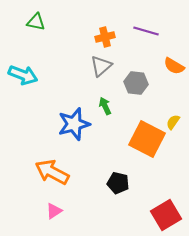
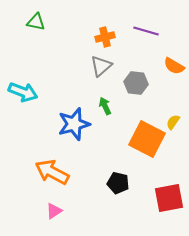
cyan arrow: moved 17 px down
red square: moved 3 px right, 17 px up; rotated 20 degrees clockwise
